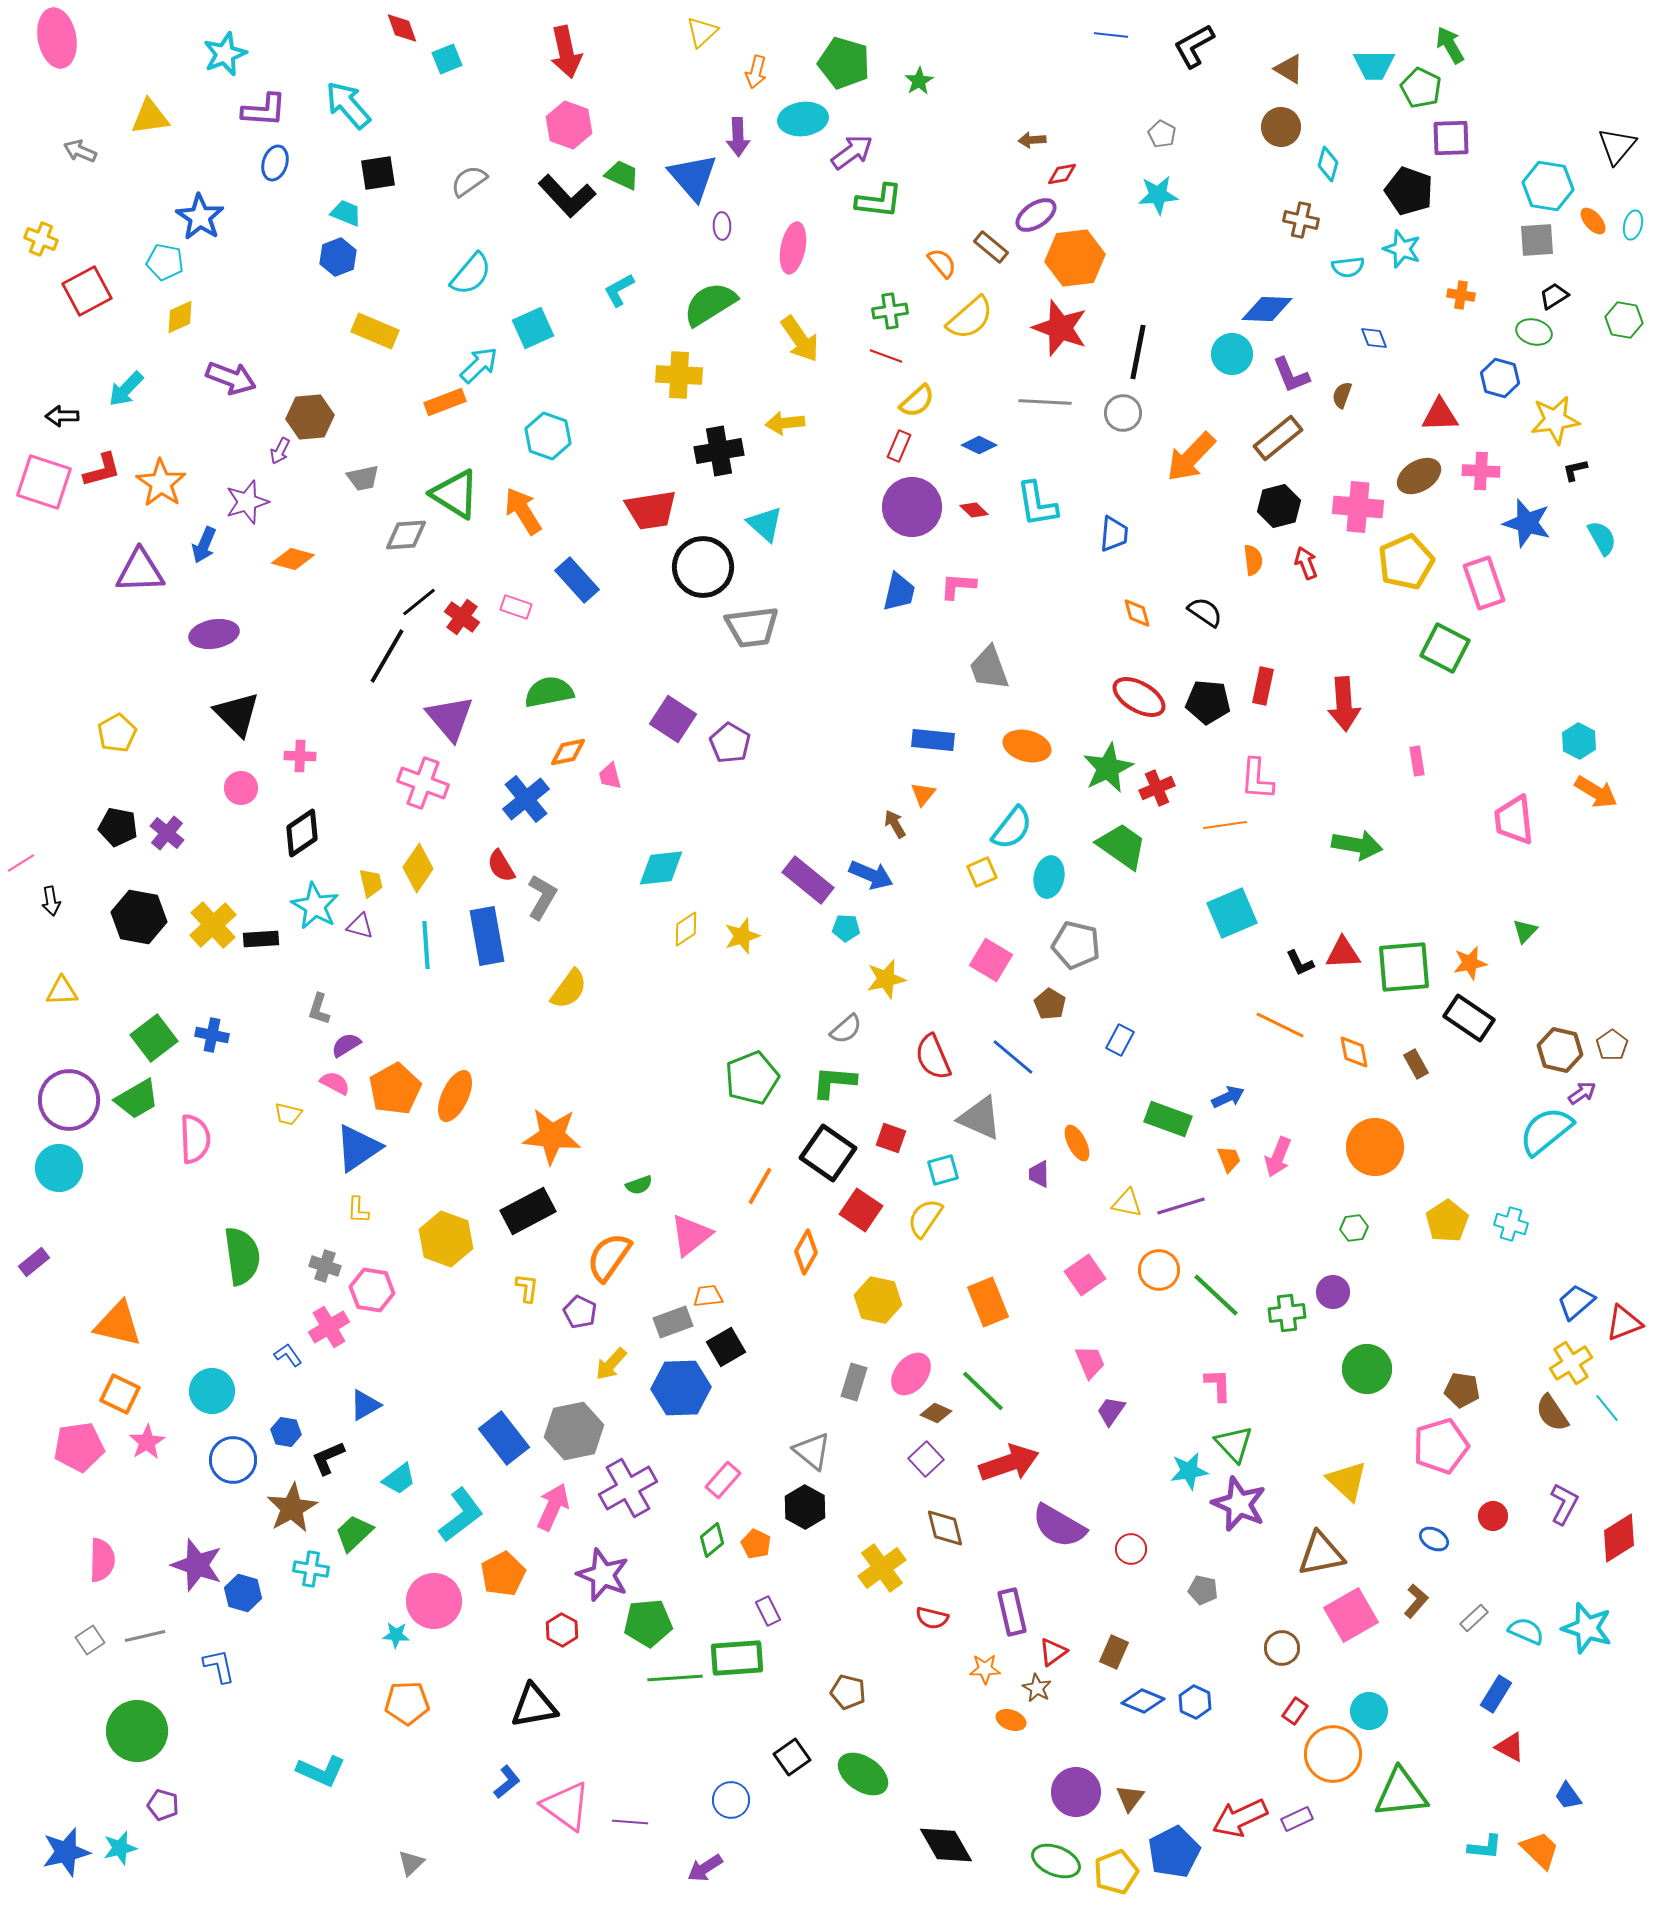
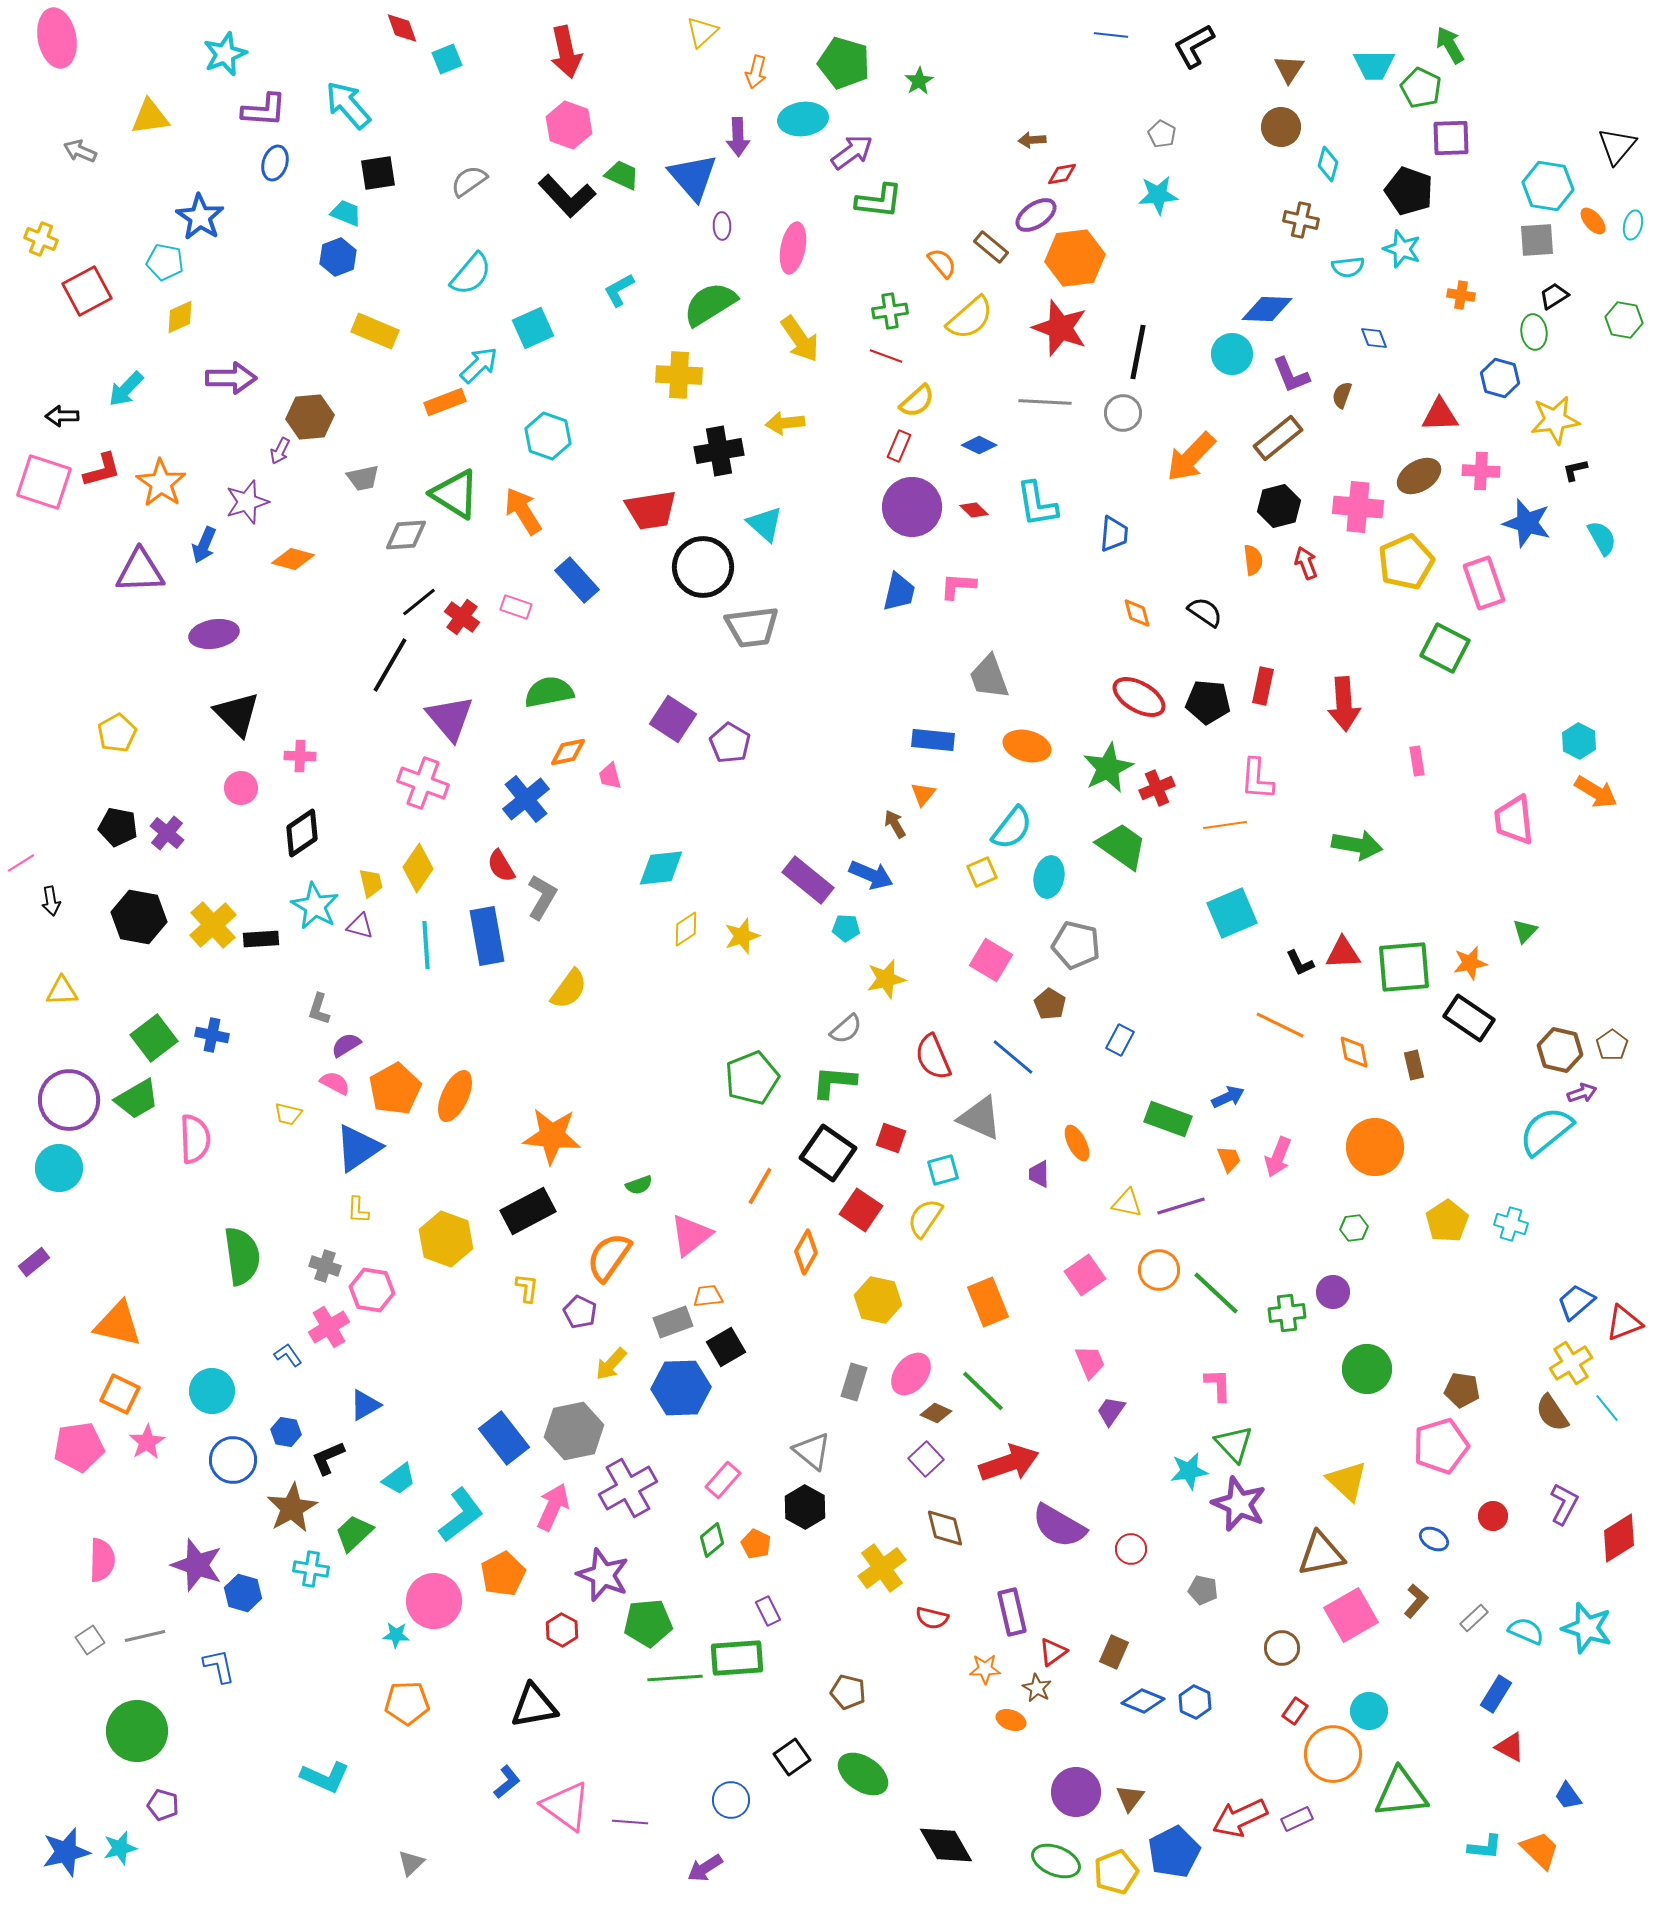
brown triangle at (1289, 69): rotated 32 degrees clockwise
green ellipse at (1534, 332): rotated 68 degrees clockwise
purple arrow at (231, 378): rotated 21 degrees counterclockwise
black line at (387, 656): moved 3 px right, 9 px down
gray trapezoid at (989, 668): moved 9 px down
brown rectangle at (1416, 1064): moved 2 px left, 1 px down; rotated 16 degrees clockwise
purple arrow at (1582, 1093): rotated 16 degrees clockwise
green line at (1216, 1295): moved 2 px up
cyan L-shape at (321, 1771): moved 4 px right, 6 px down
